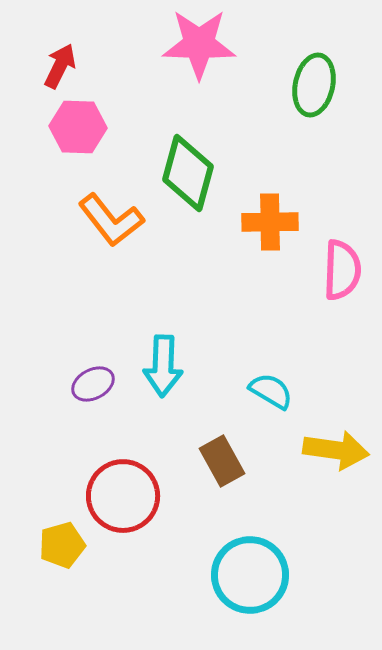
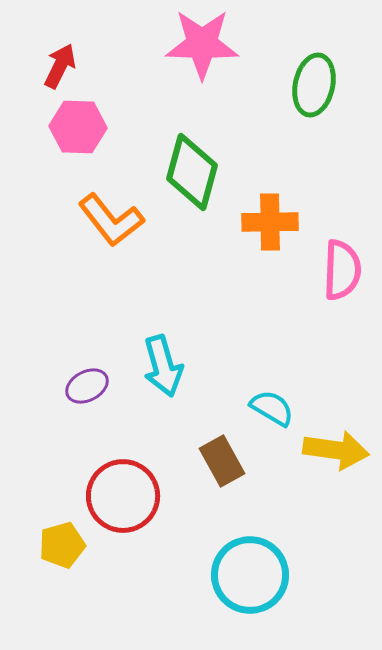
pink star: moved 3 px right
green diamond: moved 4 px right, 1 px up
cyan arrow: rotated 18 degrees counterclockwise
purple ellipse: moved 6 px left, 2 px down
cyan semicircle: moved 1 px right, 17 px down
